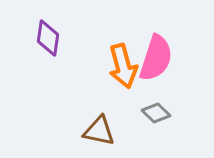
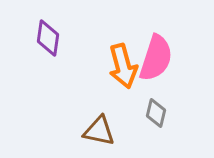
gray diamond: rotated 60 degrees clockwise
